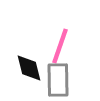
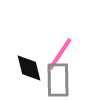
pink line: moved 8 px down; rotated 15 degrees clockwise
